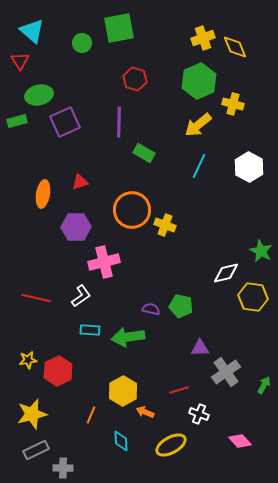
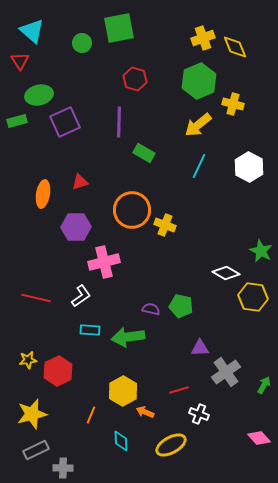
white diamond at (226, 273): rotated 44 degrees clockwise
pink diamond at (240, 441): moved 19 px right, 3 px up
